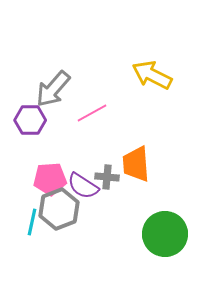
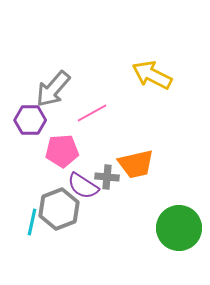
orange trapezoid: rotated 99 degrees counterclockwise
pink pentagon: moved 12 px right, 28 px up
green circle: moved 14 px right, 6 px up
